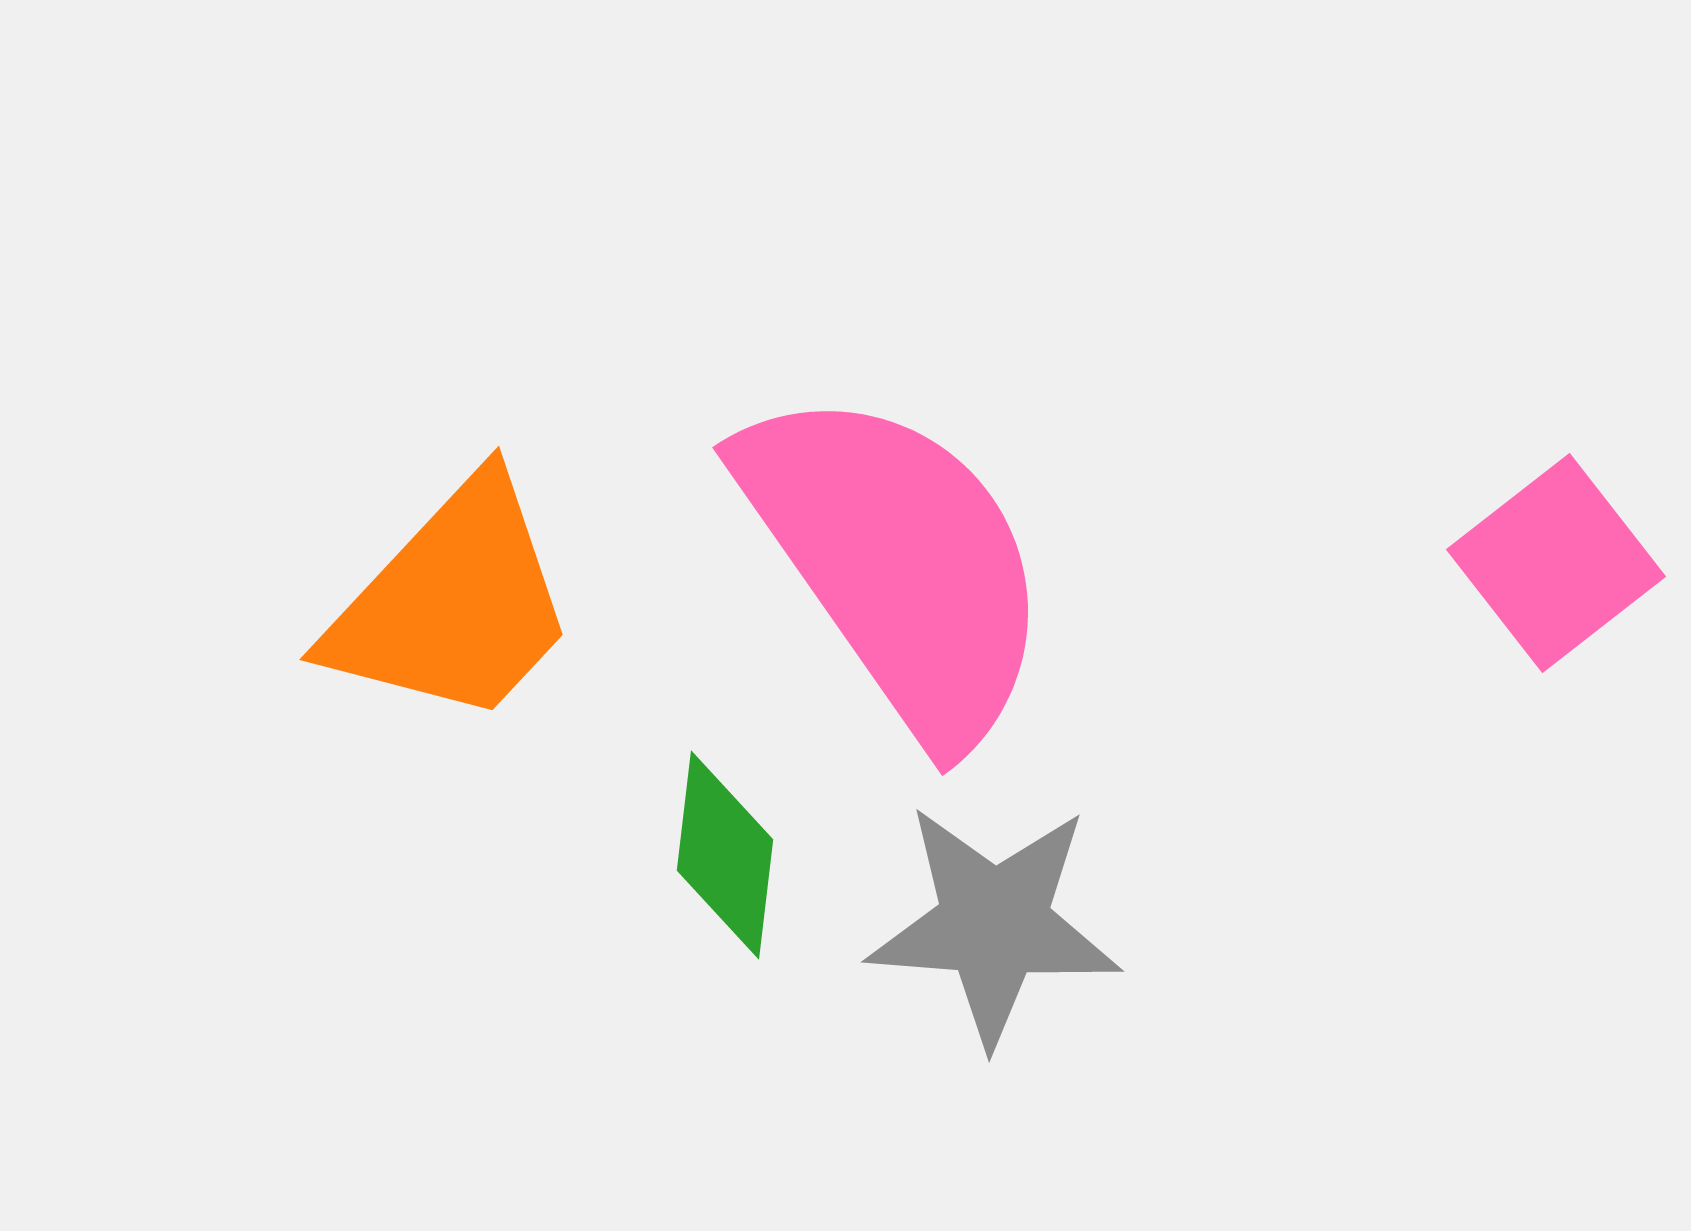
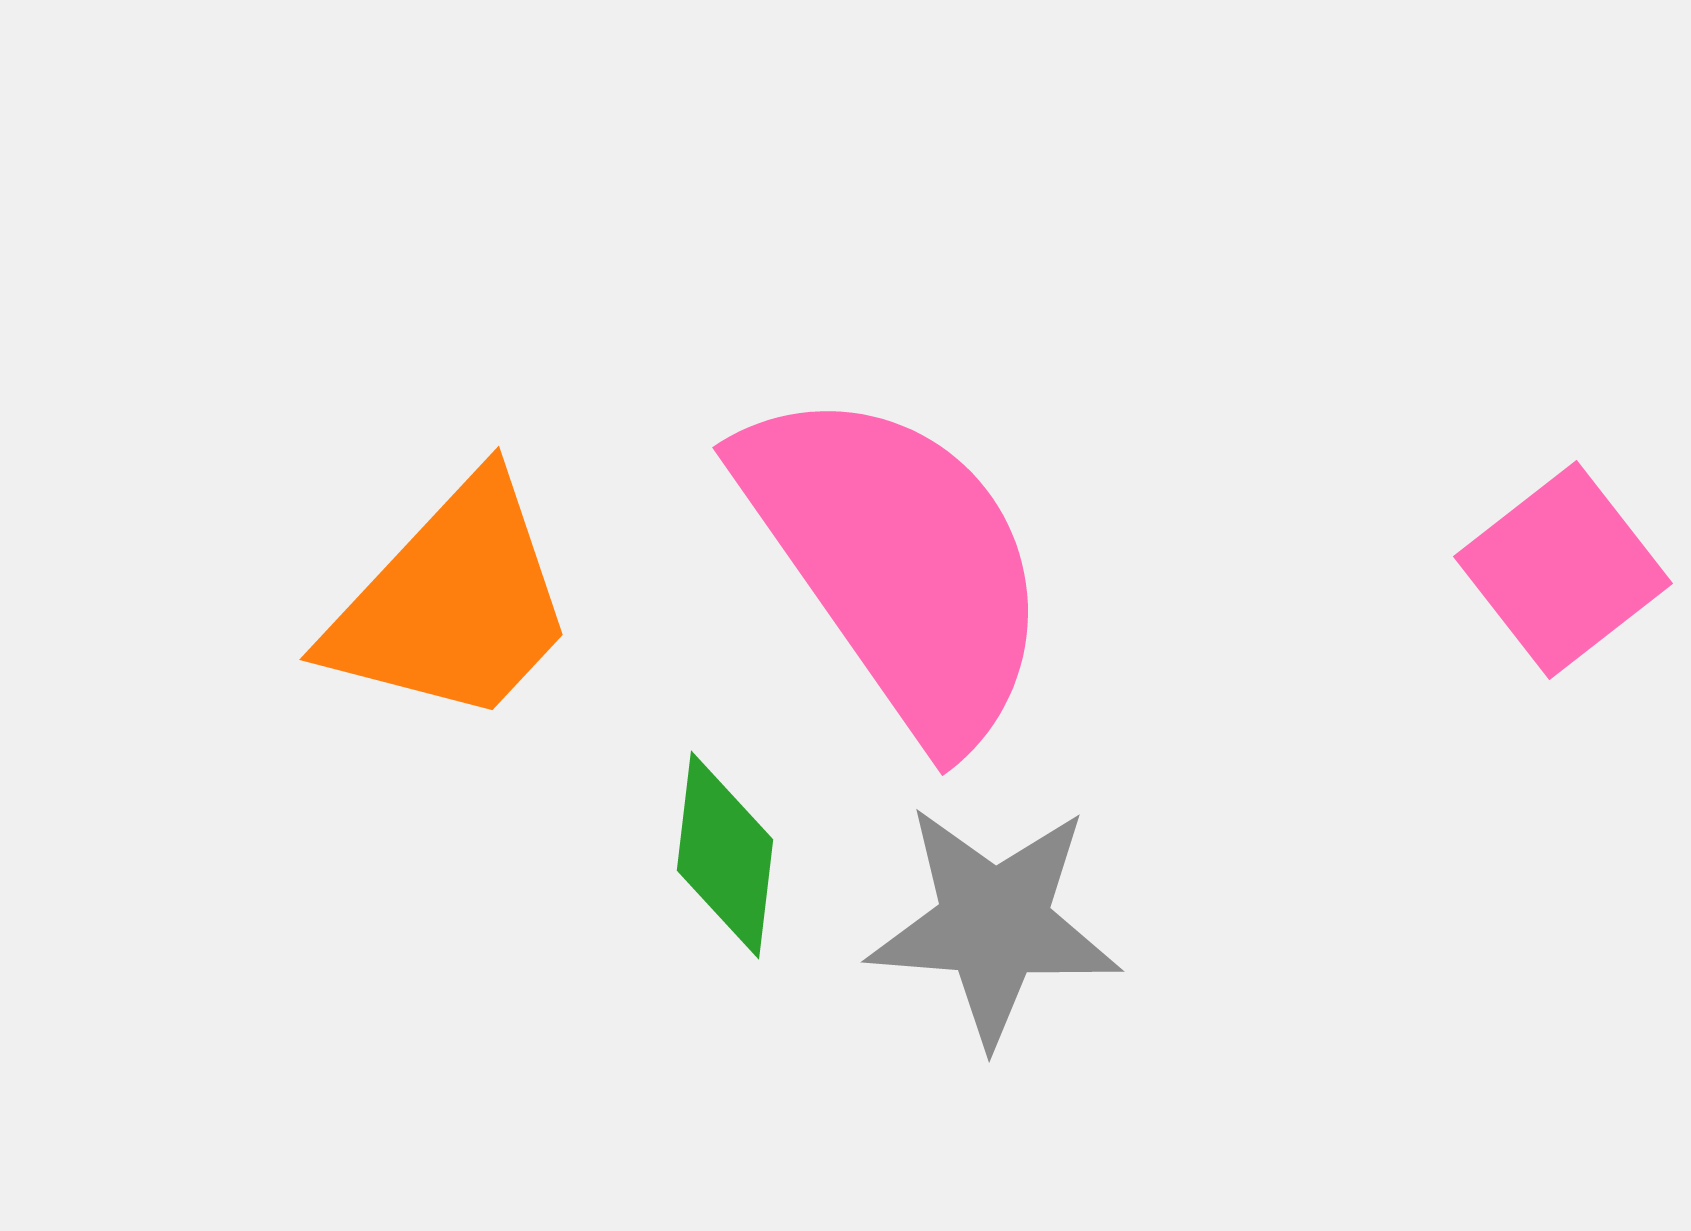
pink square: moved 7 px right, 7 px down
